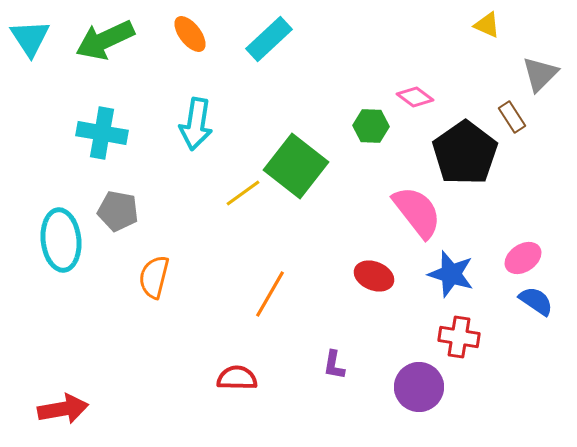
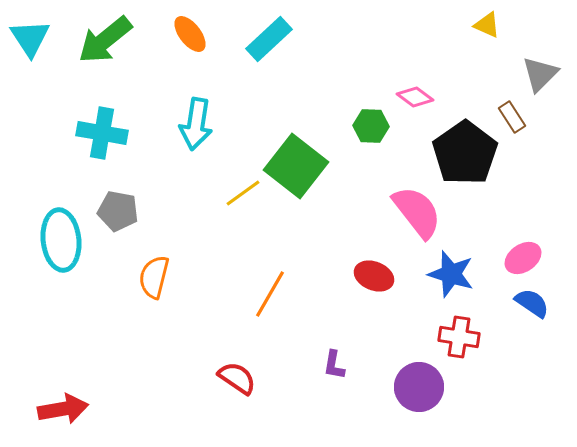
green arrow: rotated 14 degrees counterclockwise
blue semicircle: moved 4 px left, 2 px down
red semicircle: rotated 33 degrees clockwise
